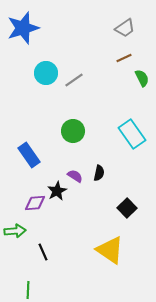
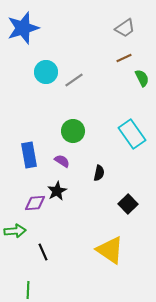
cyan circle: moved 1 px up
blue rectangle: rotated 25 degrees clockwise
purple semicircle: moved 13 px left, 15 px up
black square: moved 1 px right, 4 px up
